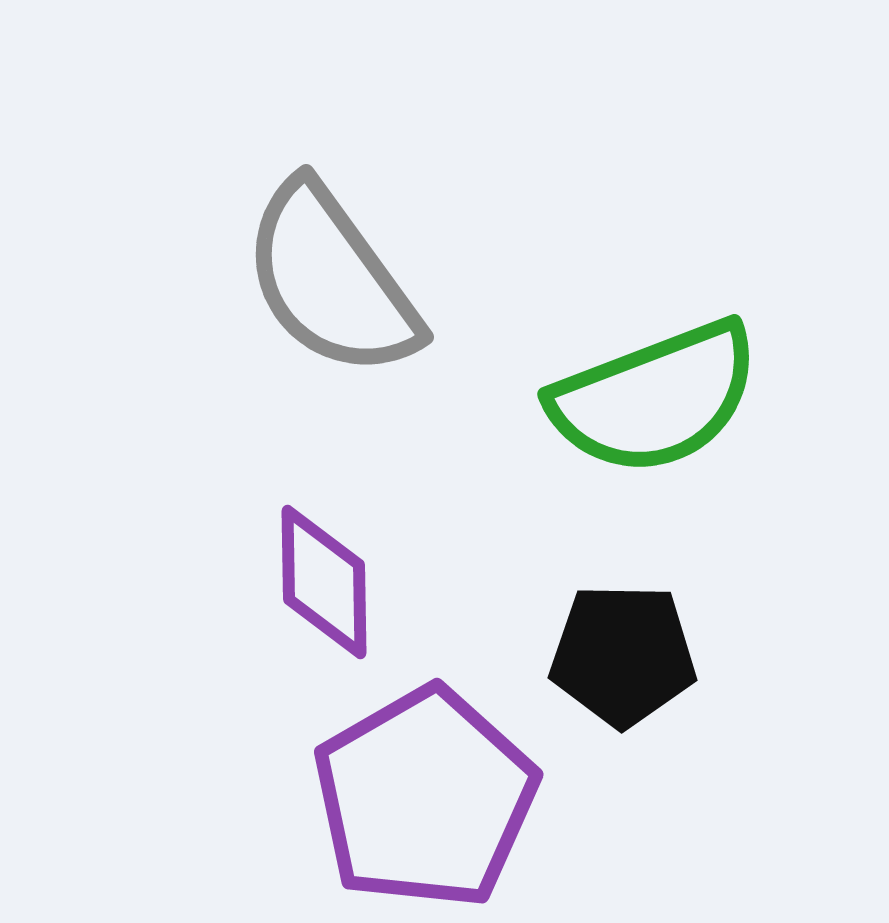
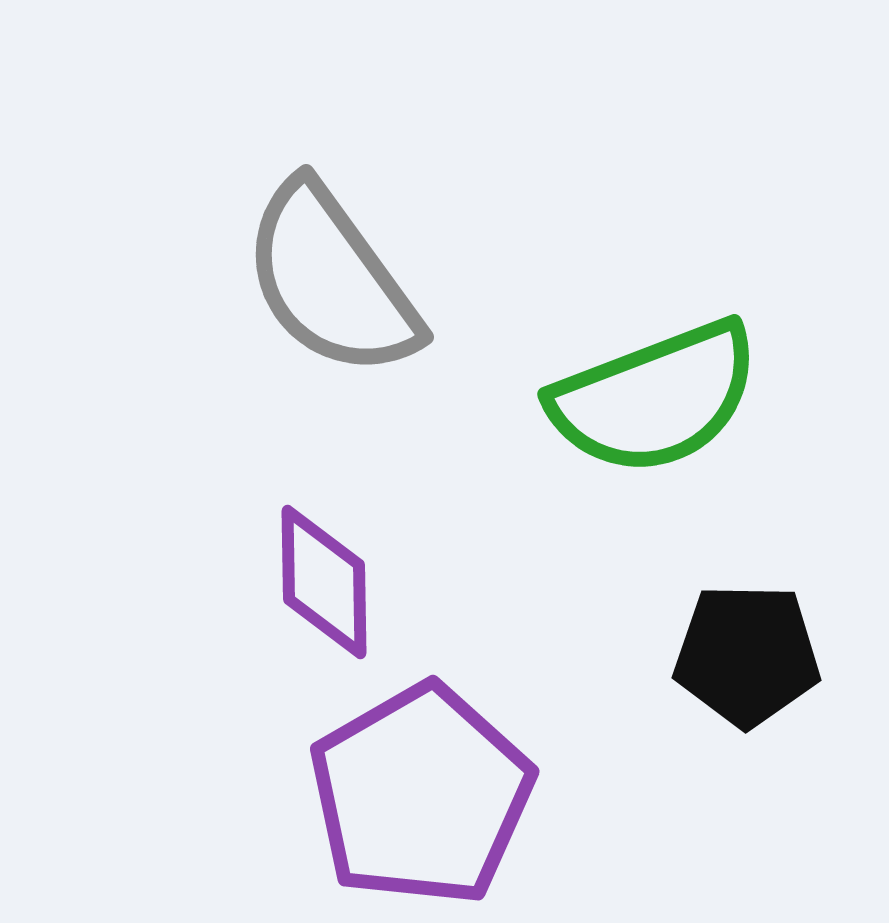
black pentagon: moved 124 px right
purple pentagon: moved 4 px left, 3 px up
